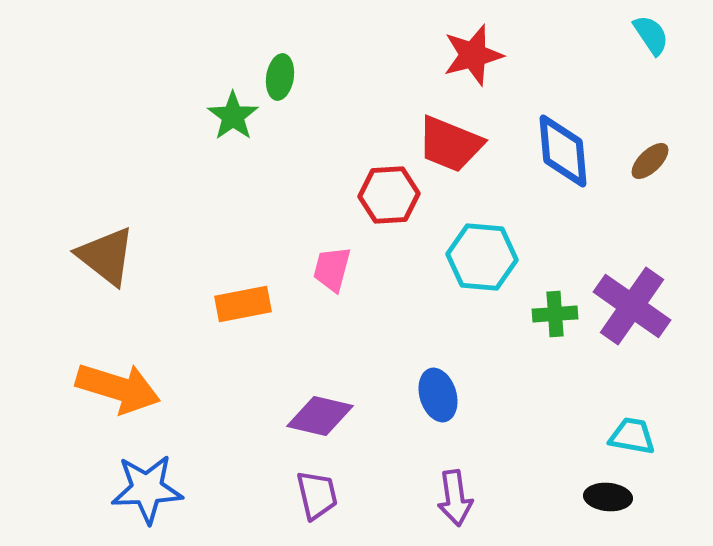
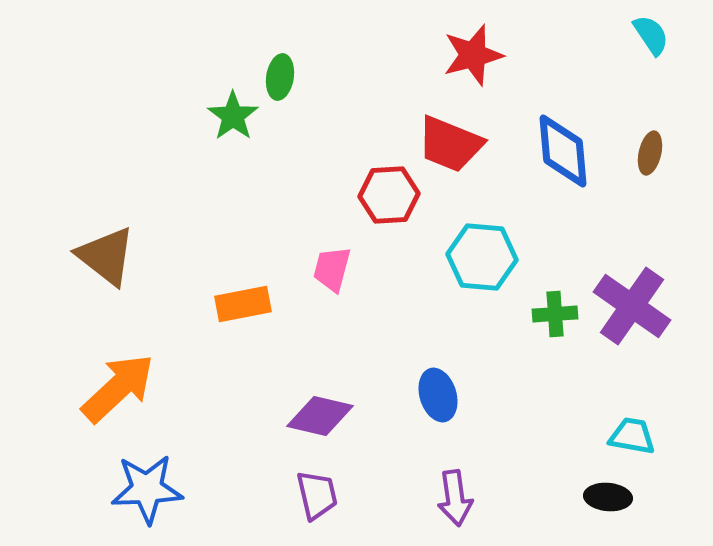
brown ellipse: moved 8 px up; rotated 33 degrees counterclockwise
orange arrow: rotated 60 degrees counterclockwise
